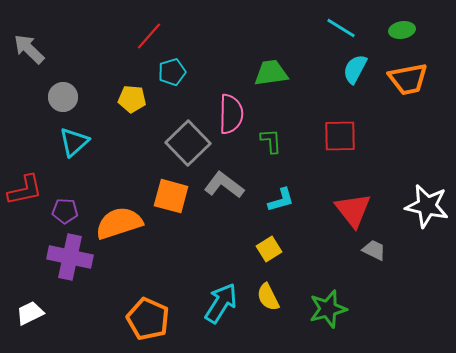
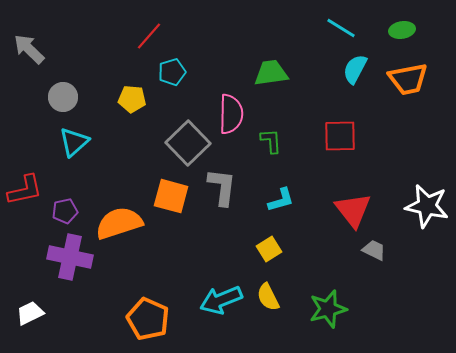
gray L-shape: moved 2 px left, 2 px down; rotated 60 degrees clockwise
purple pentagon: rotated 15 degrees counterclockwise
cyan arrow: moved 3 px up; rotated 144 degrees counterclockwise
